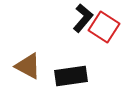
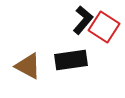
black L-shape: moved 2 px down
black rectangle: moved 16 px up
